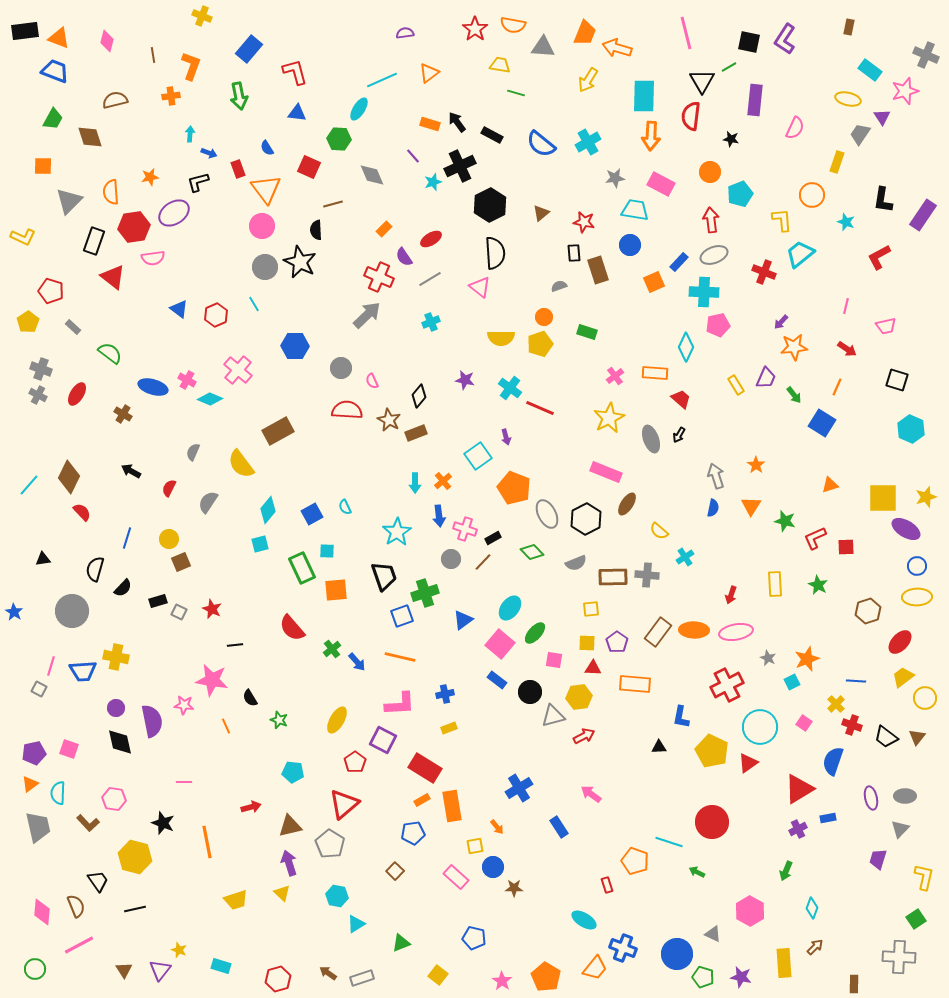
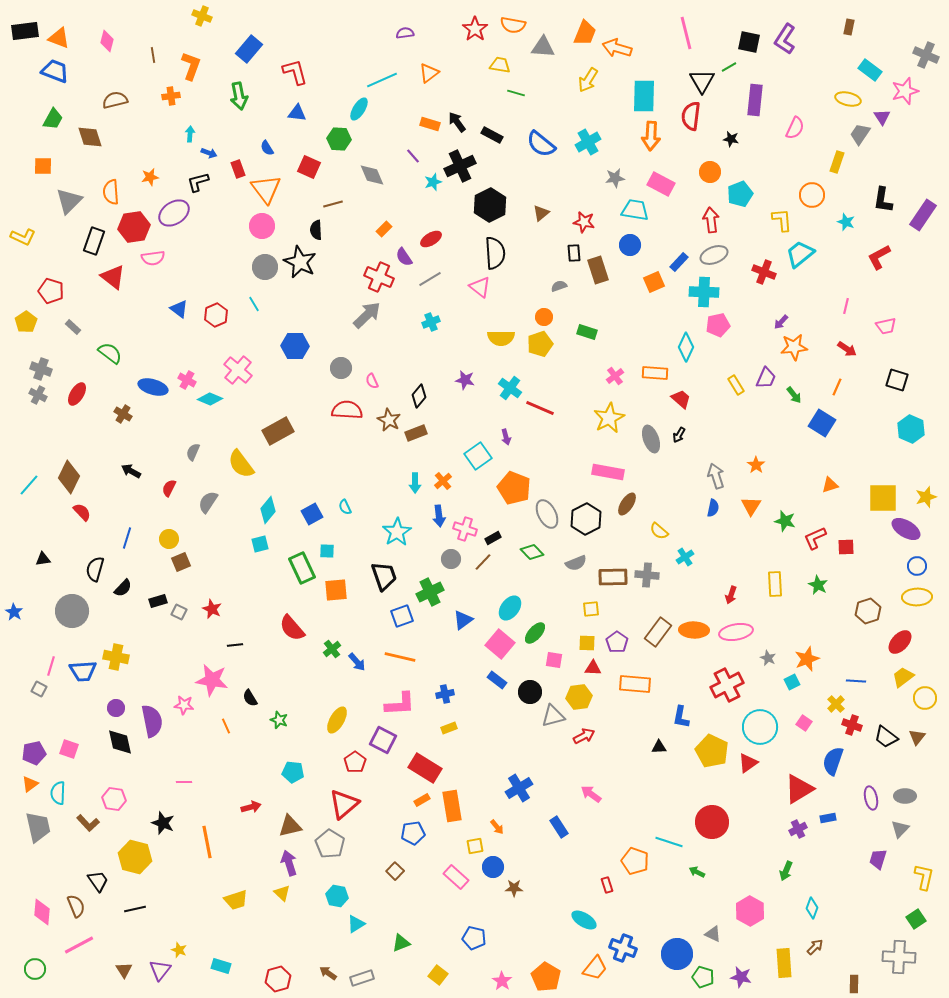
yellow pentagon at (28, 322): moved 2 px left
pink rectangle at (606, 472): moved 2 px right; rotated 12 degrees counterclockwise
green cross at (425, 593): moved 5 px right, 1 px up; rotated 8 degrees counterclockwise
